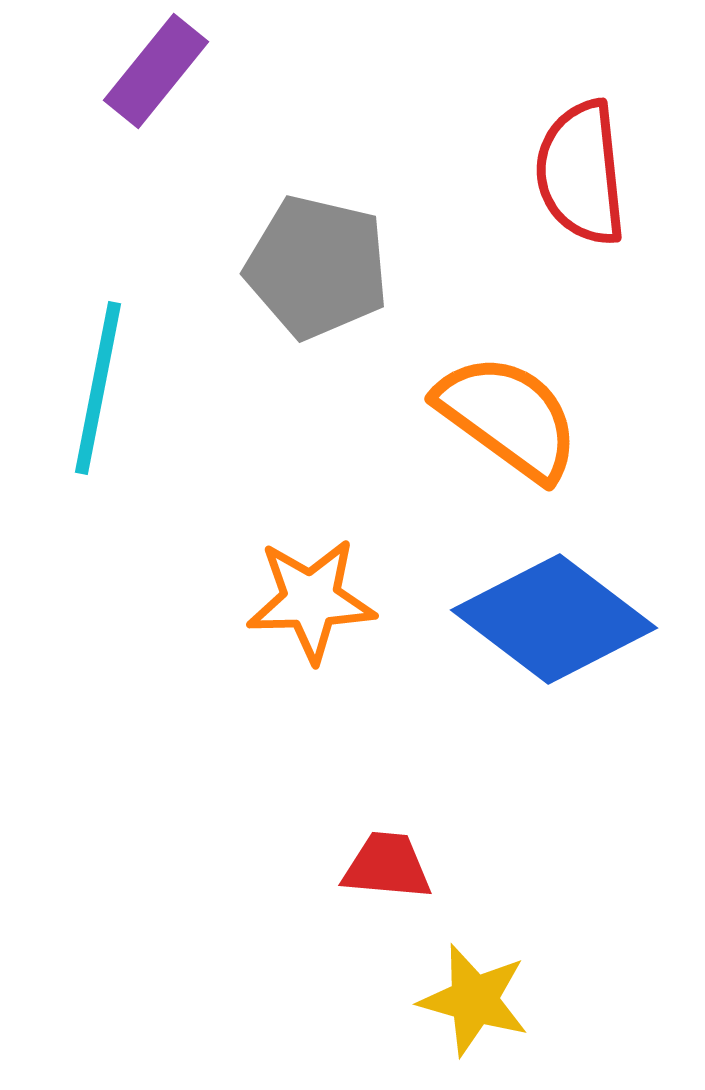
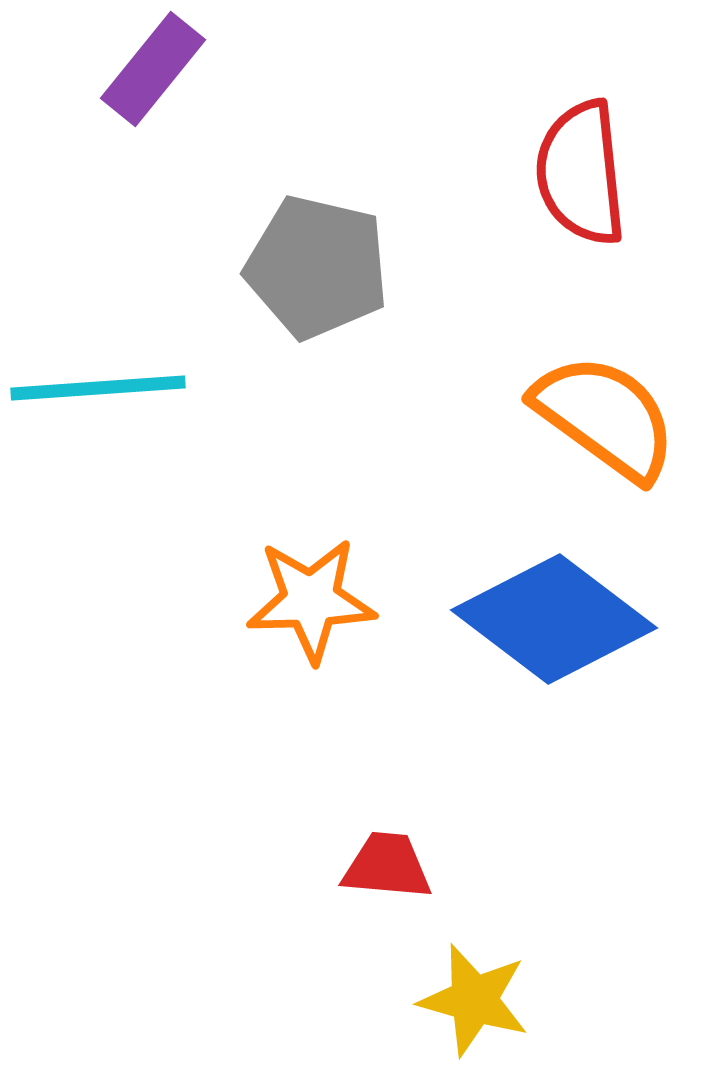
purple rectangle: moved 3 px left, 2 px up
cyan line: rotated 75 degrees clockwise
orange semicircle: moved 97 px right
